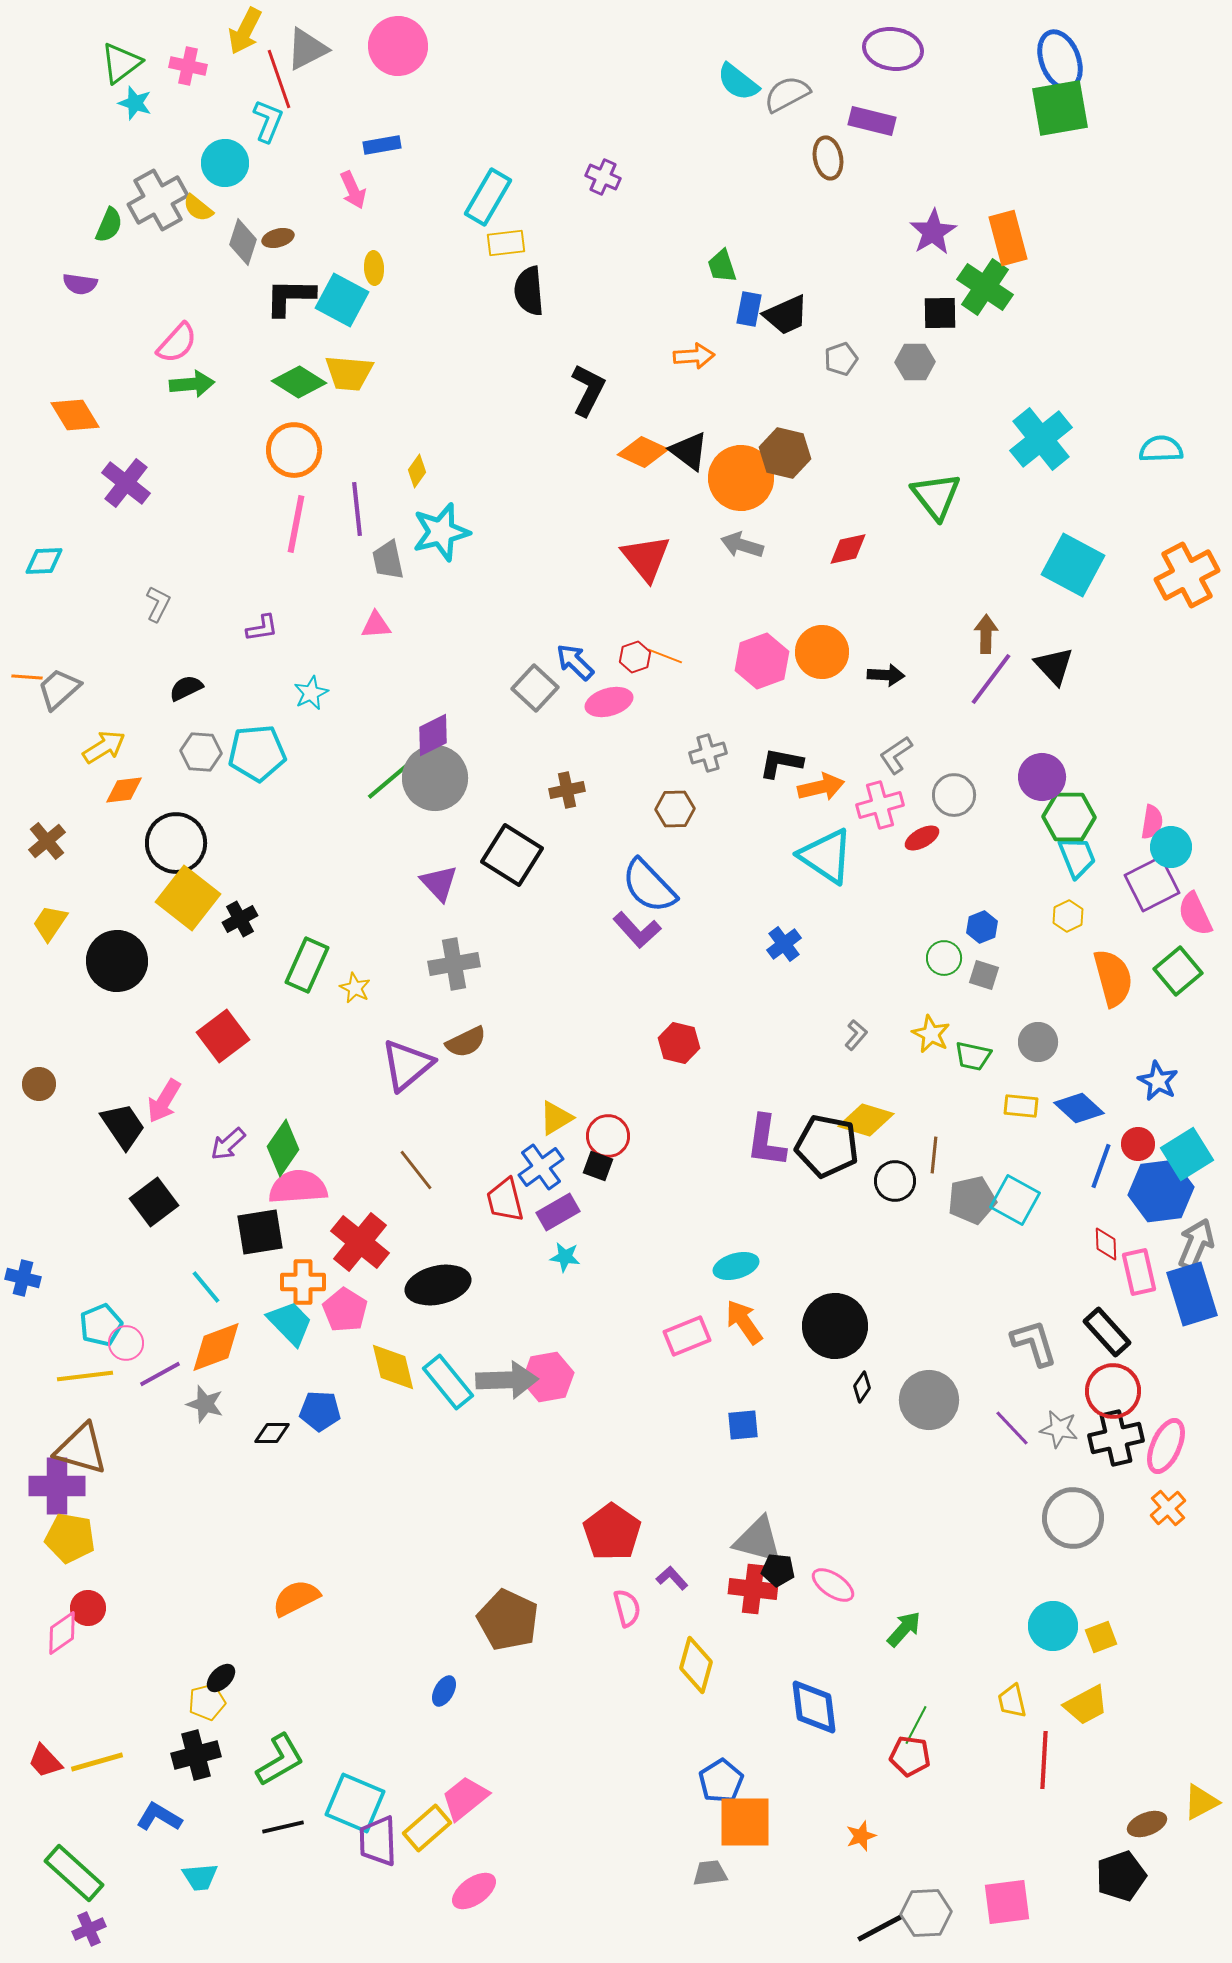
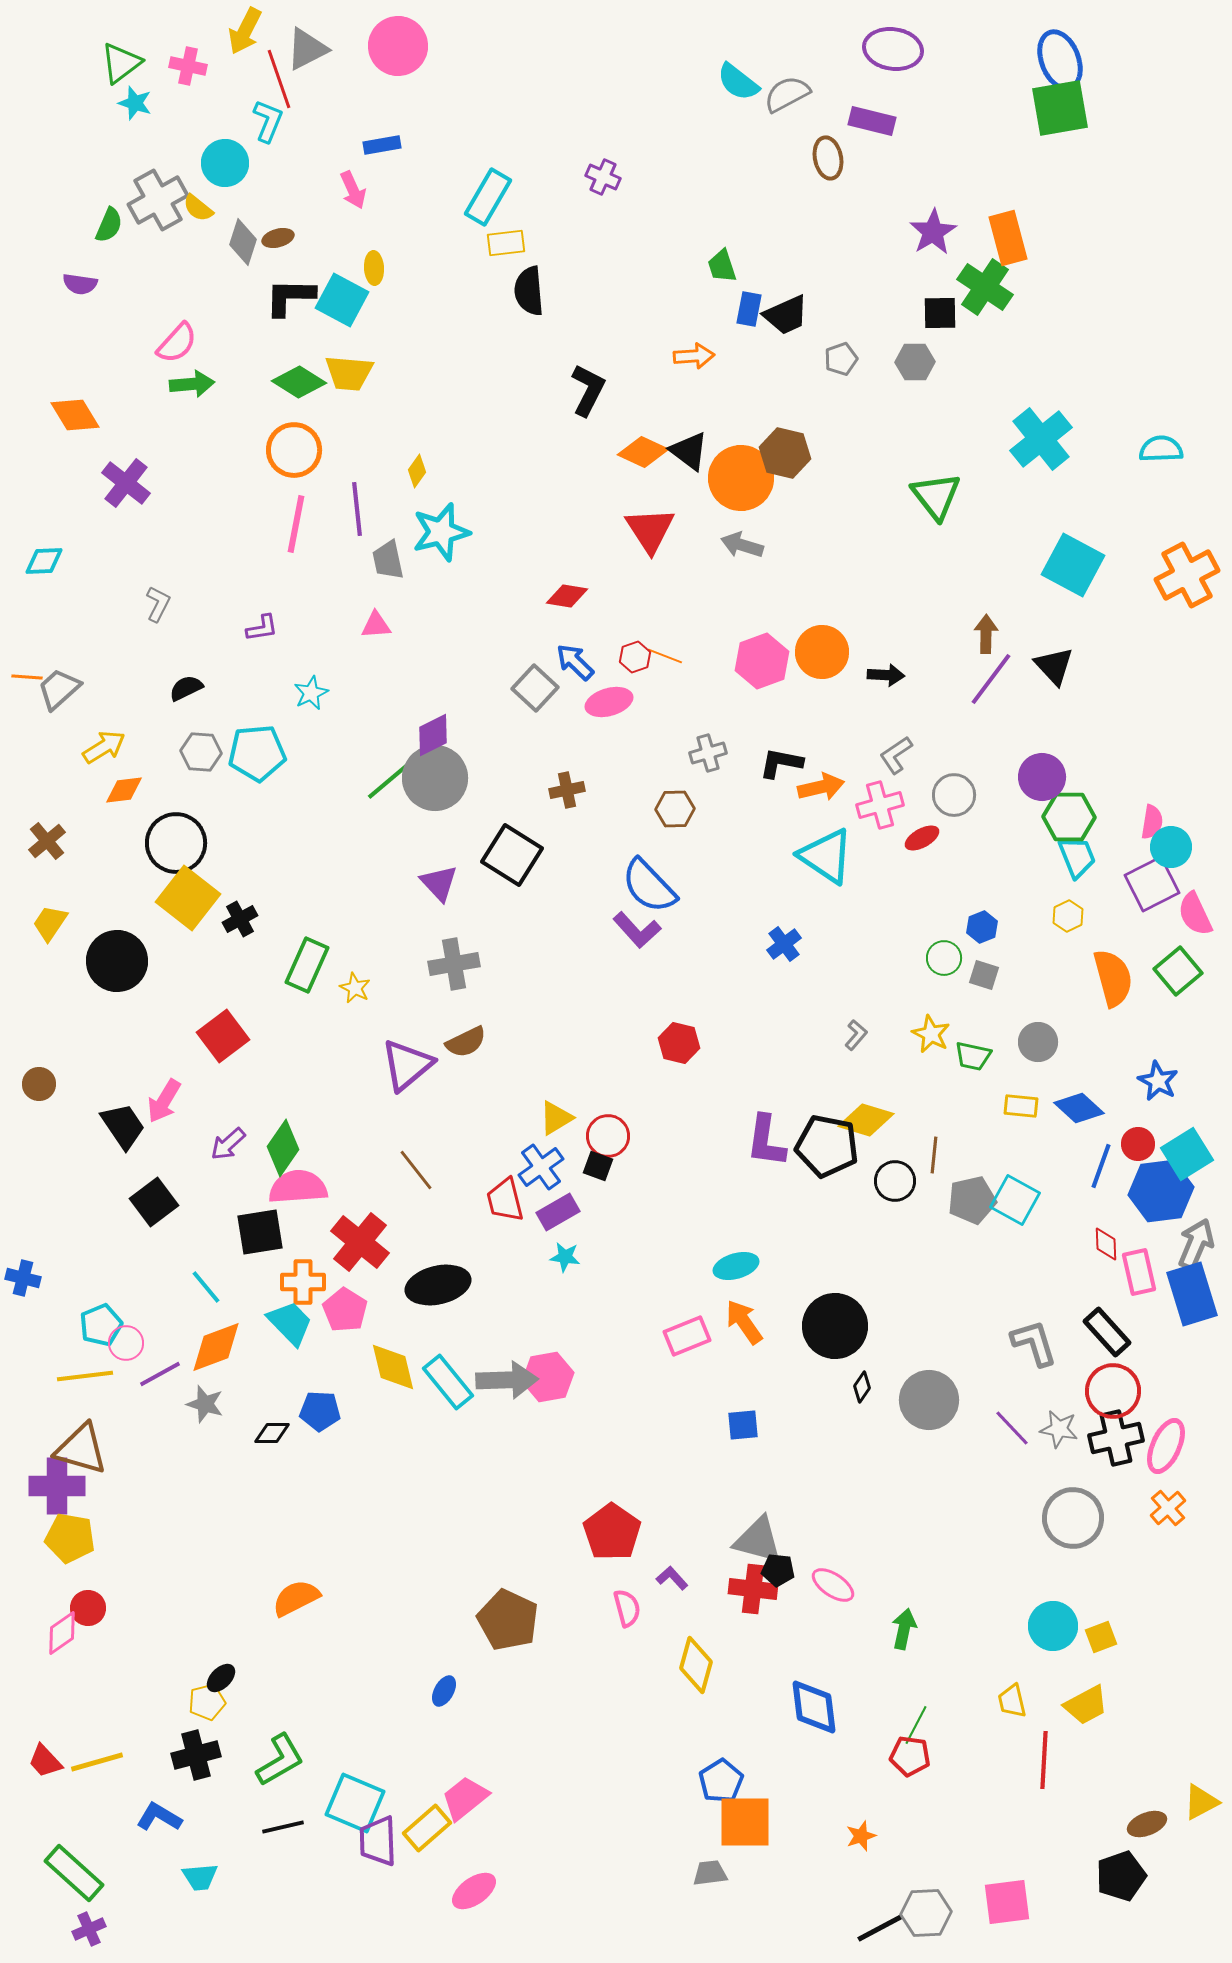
red diamond at (848, 549): moved 281 px left, 47 px down; rotated 21 degrees clockwise
red triangle at (646, 558): moved 4 px right, 28 px up; rotated 6 degrees clockwise
green arrow at (904, 1629): rotated 30 degrees counterclockwise
